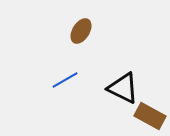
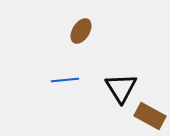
blue line: rotated 24 degrees clockwise
black triangle: moved 2 px left; rotated 32 degrees clockwise
